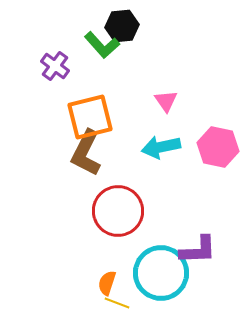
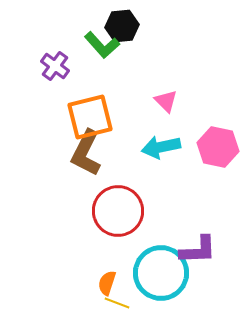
pink triangle: rotated 10 degrees counterclockwise
